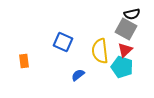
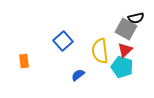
black semicircle: moved 4 px right, 4 px down
blue square: moved 1 px up; rotated 24 degrees clockwise
